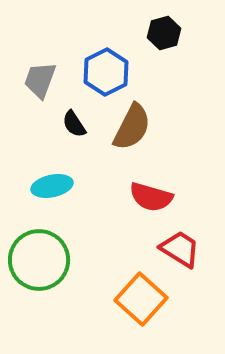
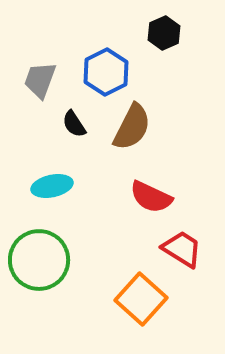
black hexagon: rotated 8 degrees counterclockwise
red semicircle: rotated 9 degrees clockwise
red trapezoid: moved 2 px right
